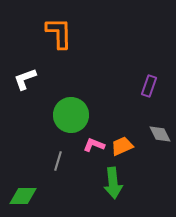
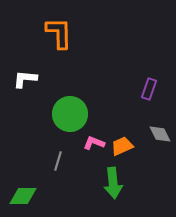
white L-shape: rotated 25 degrees clockwise
purple rectangle: moved 3 px down
green circle: moved 1 px left, 1 px up
pink L-shape: moved 2 px up
